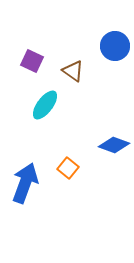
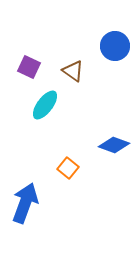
purple square: moved 3 px left, 6 px down
blue arrow: moved 20 px down
